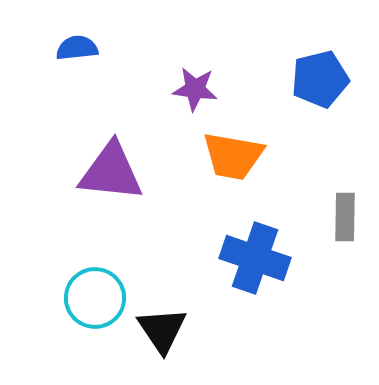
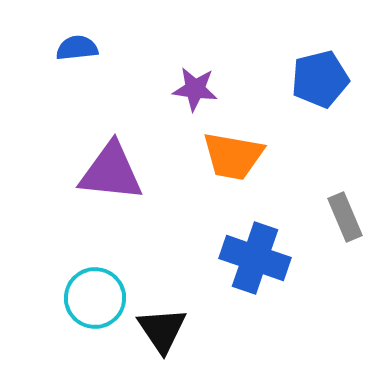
gray rectangle: rotated 24 degrees counterclockwise
